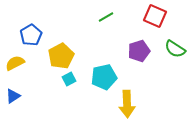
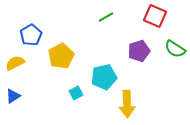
cyan square: moved 7 px right, 14 px down
